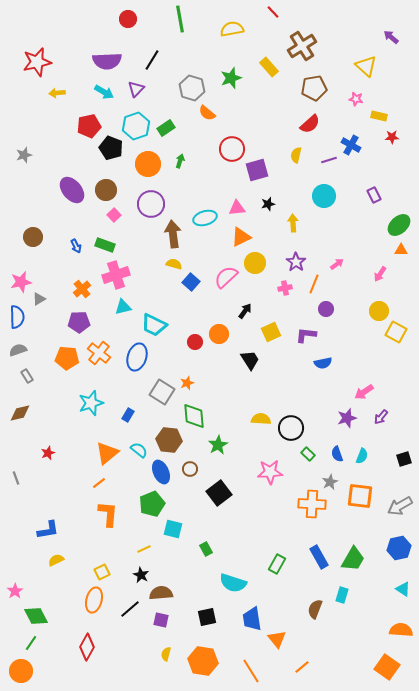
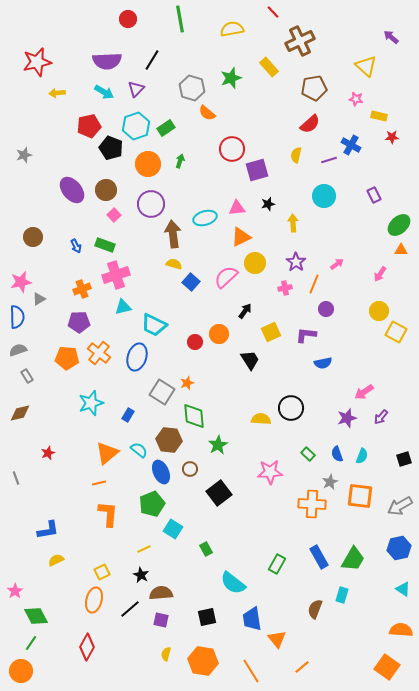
brown cross at (302, 46): moved 2 px left, 5 px up; rotated 8 degrees clockwise
orange cross at (82, 289): rotated 18 degrees clockwise
black circle at (291, 428): moved 20 px up
orange line at (99, 483): rotated 24 degrees clockwise
cyan square at (173, 529): rotated 18 degrees clockwise
cyan semicircle at (233, 583): rotated 20 degrees clockwise
